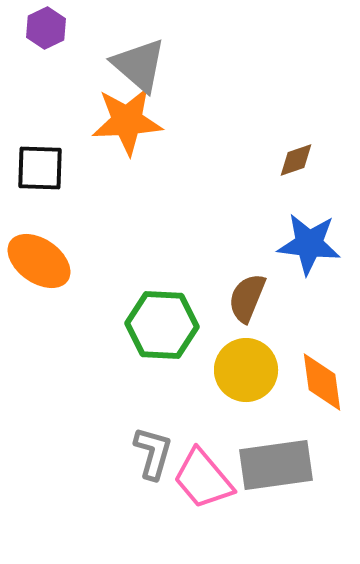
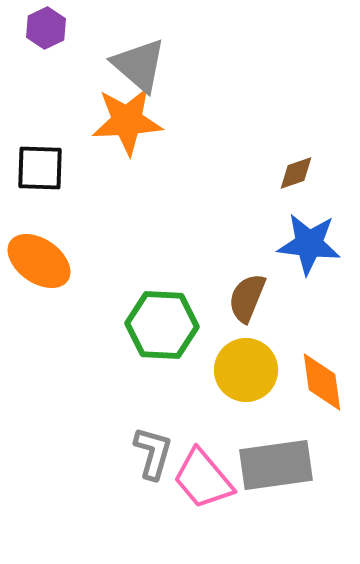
brown diamond: moved 13 px down
